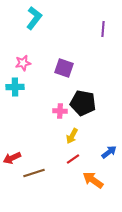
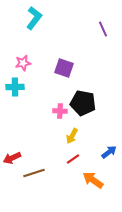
purple line: rotated 28 degrees counterclockwise
